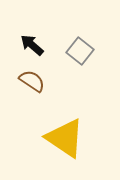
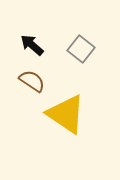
gray square: moved 1 px right, 2 px up
yellow triangle: moved 1 px right, 24 px up
